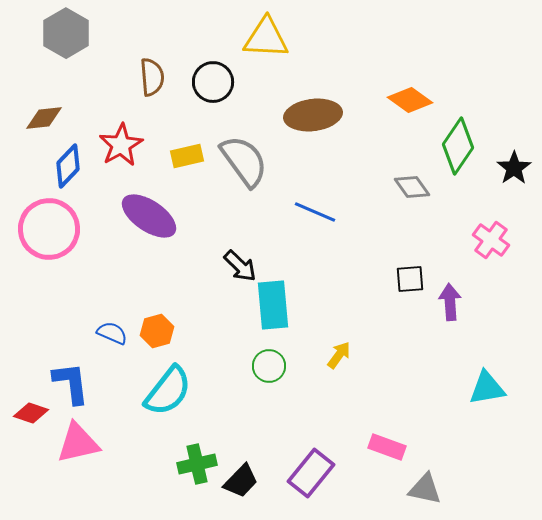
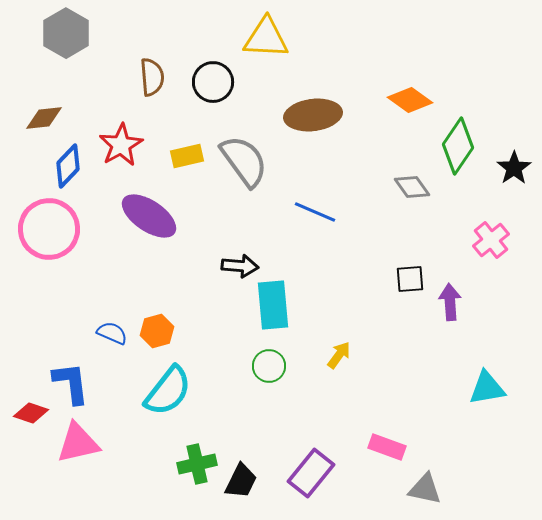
pink cross: rotated 15 degrees clockwise
black arrow: rotated 39 degrees counterclockwise
black trapezoid: rotated 18 degrees counterclockwise
